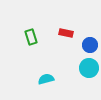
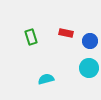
blue circle: moved 4 px up
